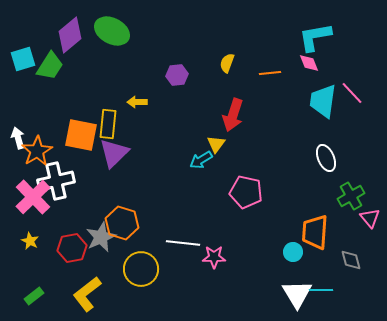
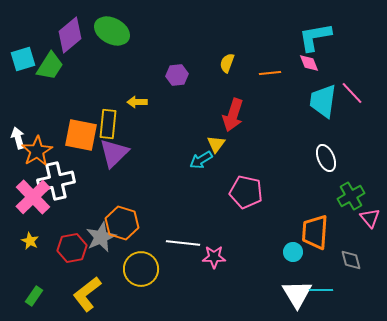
green rectangle: rotated 18 degrees counterclockwise
